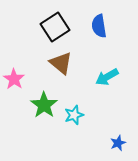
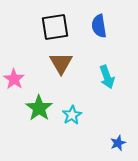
black square: rotated 24 degrees clockwise
brown triangle: rotated 20 degrees clockwise
cyan arrow: rotated 80 degrees counterclockwise
green star: moved 5 px left, 3 px down
cyan star: moved 2 px left; rotated 12 degrees counterclockwise
